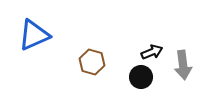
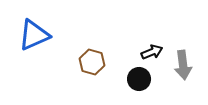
black circle: moved 2 px left, 2 px down
